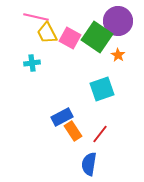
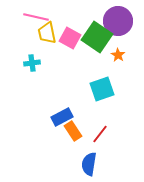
yellow trapezoid: rotated 15 degrees clockwise
